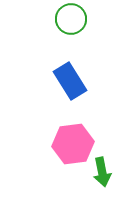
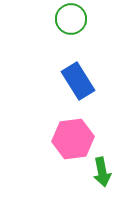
blue rectangle: moved 8 px right
pink hexagon: moved 5 px up
